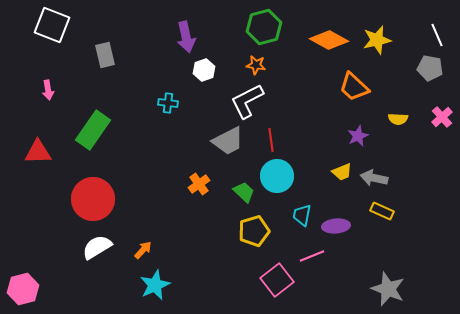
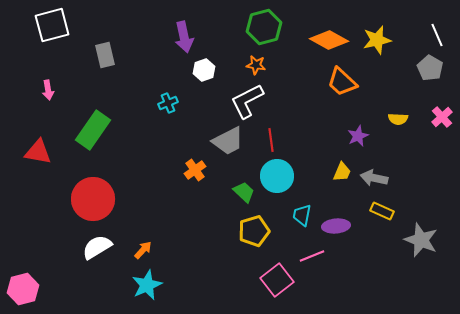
white square: rotated 36 degrees counterclockwise
purple arrow: moved 2 px left
gray pentagon: rotated 20 degrees clockwise
orange trapezoid: moved 12 px left, 5 px up
cyan cross: rotated 30 degrees counterclockwise
red triangle: rotated 12 degrees clockwise
yellow trapezoid: rotated 45 degrees counterclockwise
orange cross: moved 4 px left, 14 px up
cyan star: moved 8 px left
gray star: moved 33 px right, 49 px up
